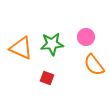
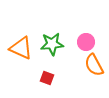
pink circle: moved 5 px down
orange semicircle: rotated 10 degrees clockwise
